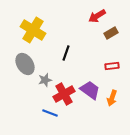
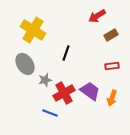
brown rectangle: moved 2 px down
purple trapezoid: moved 1 px down
red cross: moved 1 px up
